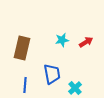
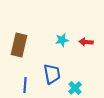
red arrow: rotated 144 degrees counterclockwise
brown rectangle: moved 3 px left, 3 px up
